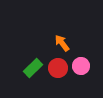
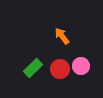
orange arrow: moved 7 px up
red circle: moved 2 px right, 1 px down
